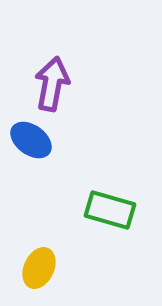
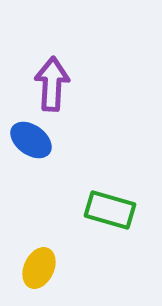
purple arrow: rotated 8 degrees counterclockwise
